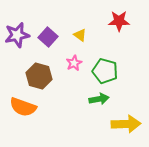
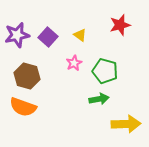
red star: moved 1 px right, 4 px down; rotated 15 degrees counterclockwise
brown hexagon: moved 12 px left
